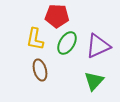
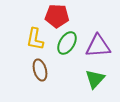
purple triangle: rotated 20 degrees clockwise
green triangle: moved 1 px right, 2 px up
